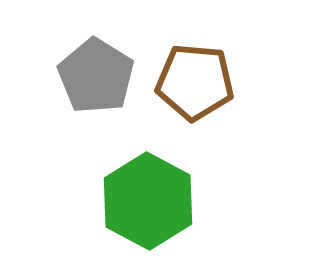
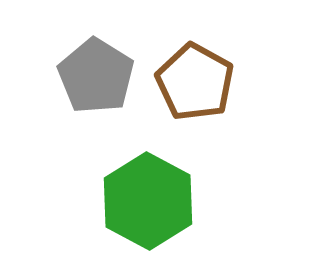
brown pentagon: rotated 24 degrees clockwise
